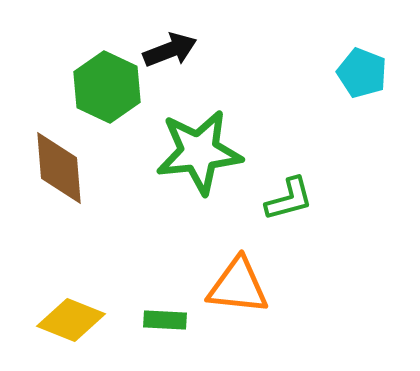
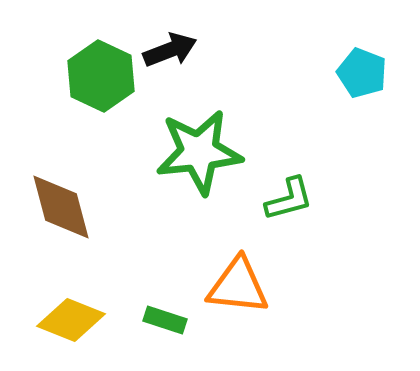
green hexagon: moved 6 px left, 11 px up
brown diamond: moved 2 px right, 39 px down; rotated 10 degrees counterclockwise
green rectangle: rotated 15 degrees clockwise
